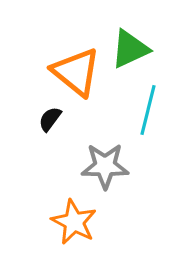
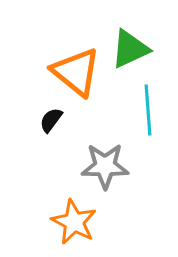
cyan line: rotated 18 degrees counterclockwise
black semicircle: moved 1 px right, 1 px down
